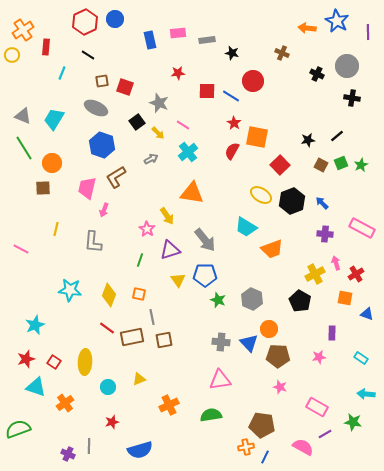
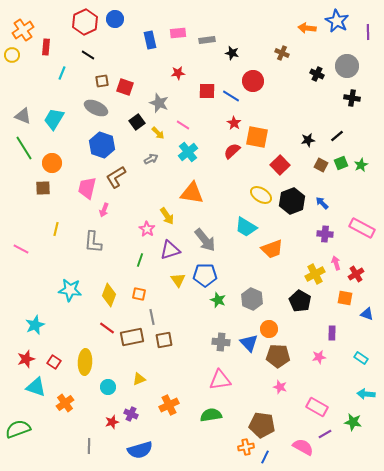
red semicircle at (232, 151): rotated 18 degrees clockwise
purple cross at (68, 454): moved 63 px right, 40 px up
